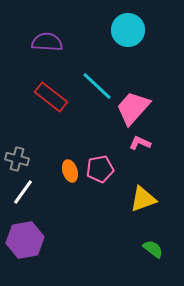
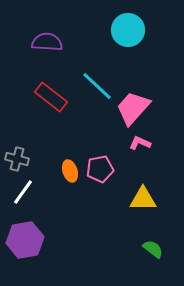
yellow triangle: rotated 20 degrees clockwise
